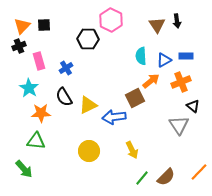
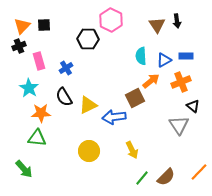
green triangle: moved 1 px right, 3 px up
